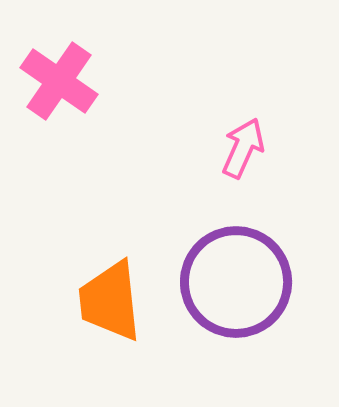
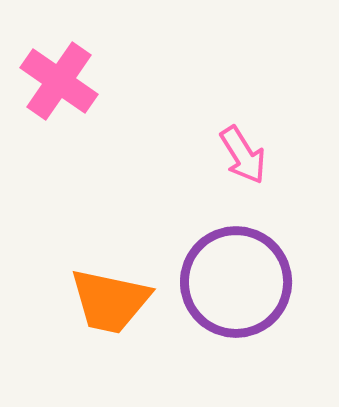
pink arrow: moved 7 px down; rotated 124 degrees clockwise
orange trapezoid: rotated 72 degrees counterclockwise
